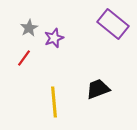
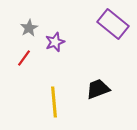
purple star: moved 1 px right, 4 px down
